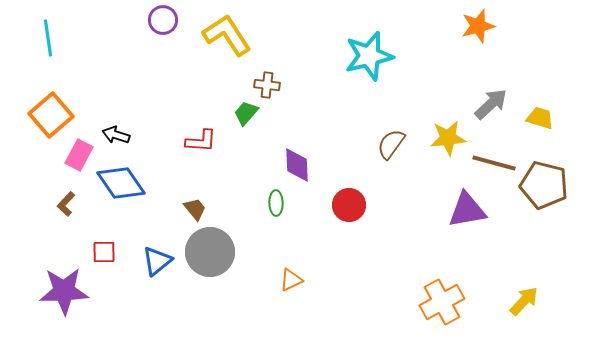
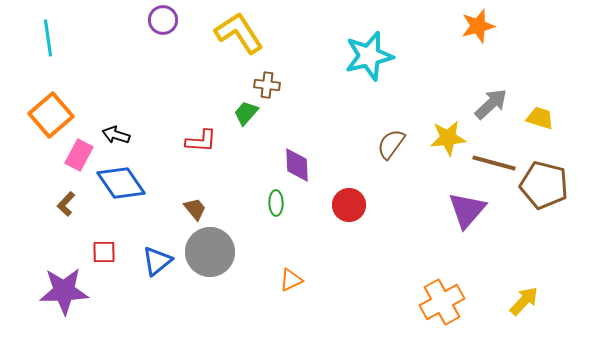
yellow L-shape: moved 12 px right, 2 px up
purple triangle: rotated 39 degrees counterclockwise
